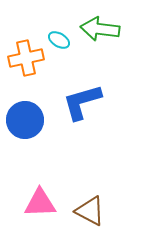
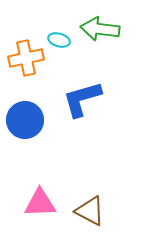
cyan ellipse: rotated 15 degrees counterclockwise
blue L-shape: moved 3 px up
